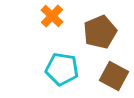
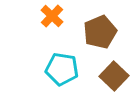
brown square: rotated 16 degrees clockwise
